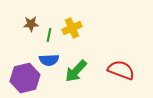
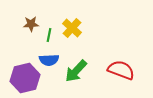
yellow cross: rotated 24 degrees counterclockwise
